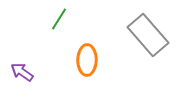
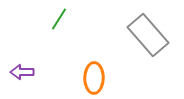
orange ellipse: moved 7 px right, 18 px down
purple arrow: rotated 35 degrees counterclockwise
